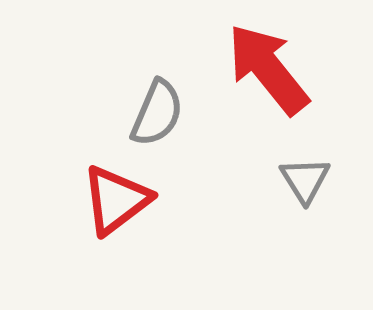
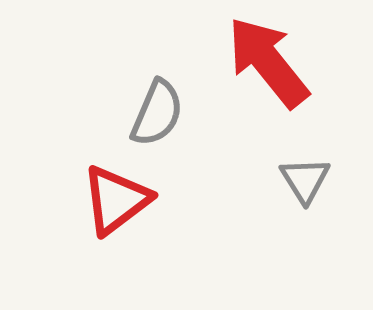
red arrow: moved 7 px up
